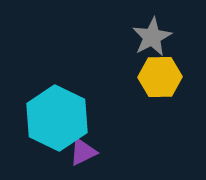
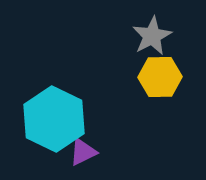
gray star: moved 1 px up
cyan hexagon: moved 3 px left, 1 px down
